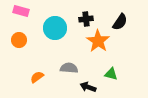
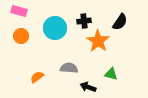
pink rectangle: moved 2 px left
black cross: moved 2 px left, 2 px down
orange circle: moved 2 px right, 4 px up
